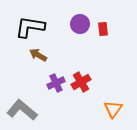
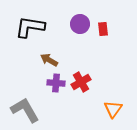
brown arrow: moved 11 px right, 5 px down
purple cross: rotated 30 degrees clockwise
gray L-shape: moved 3 px right; rotated 20 degrees clockwise
